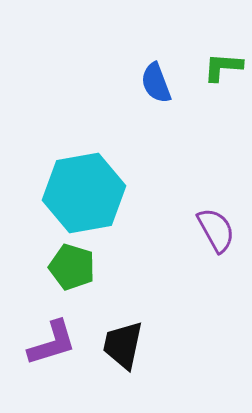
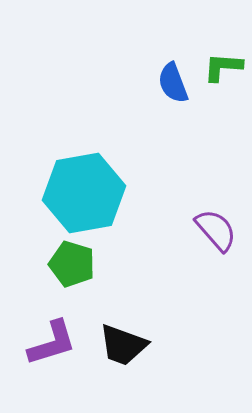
blue semicircle: moved 17 px right
purple semicircle: rotated 12 degrees counterclockwise
green pentagon: moved 3 px up
black trapezoid: rotated 82 degrees counterclockwise
